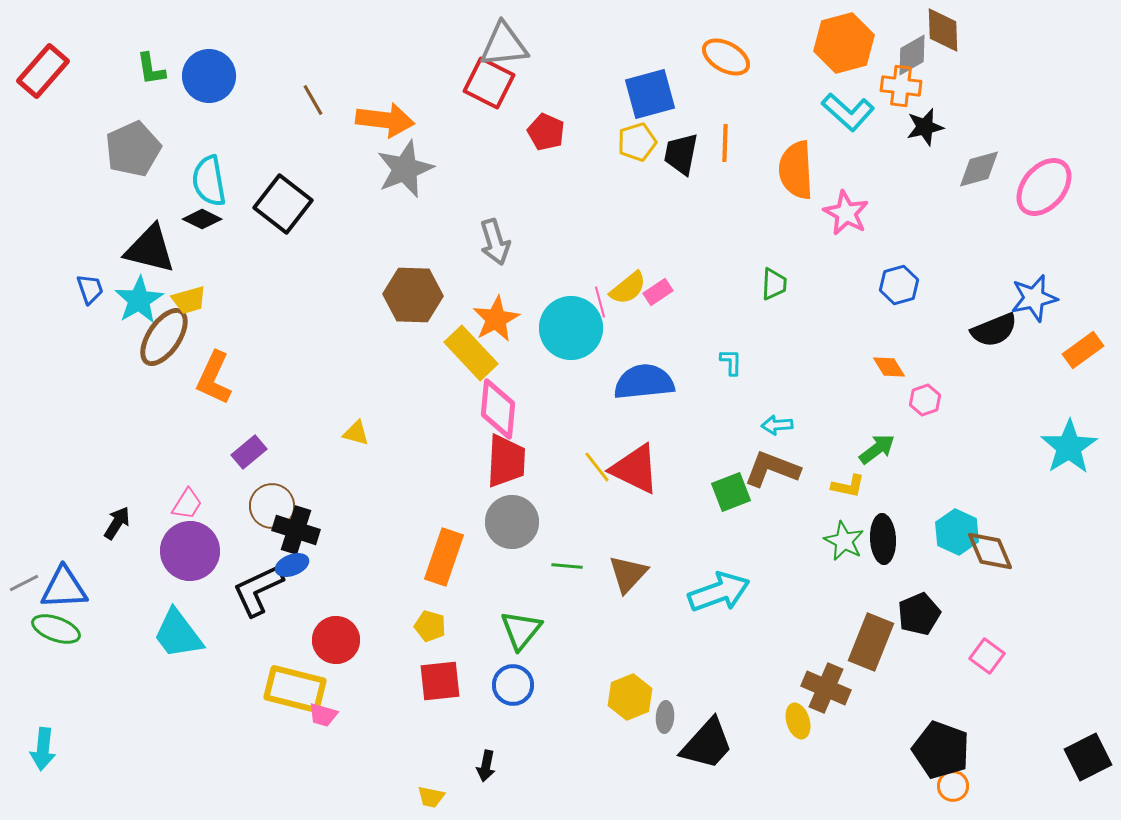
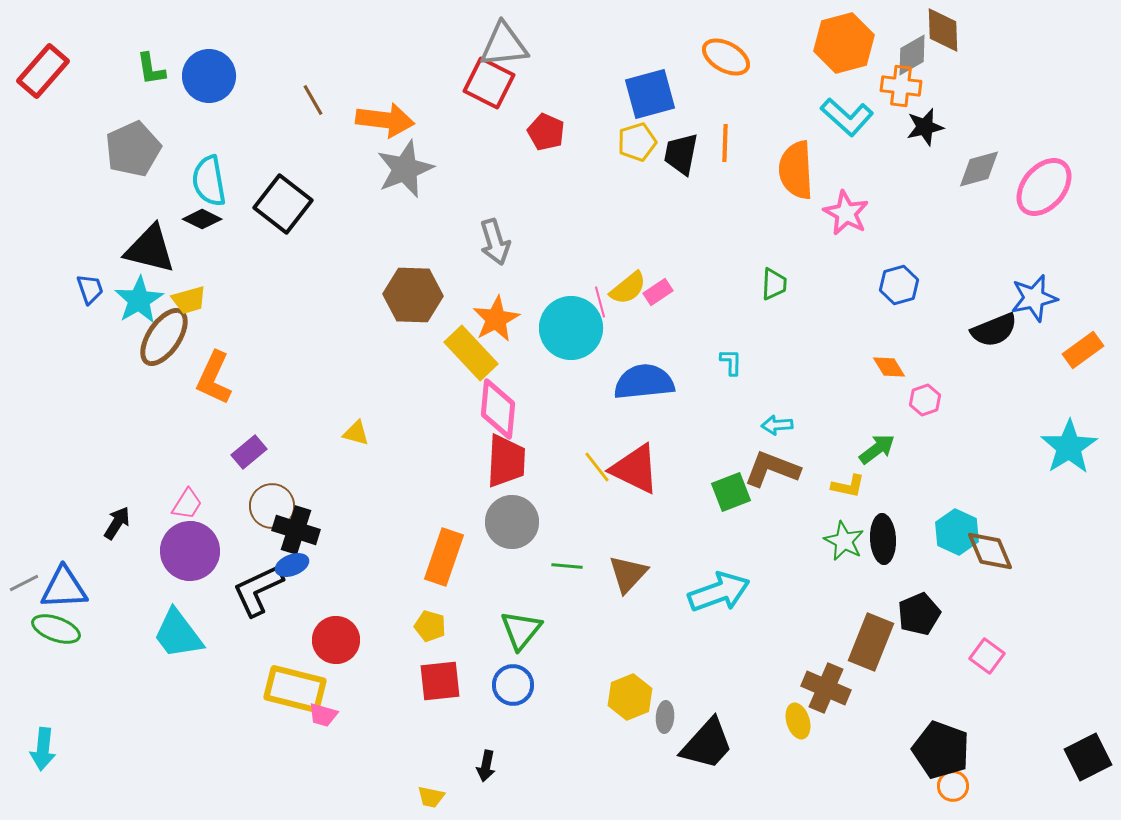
cyan L-shape at (848, 112): moved 1 px left, 5 px down
